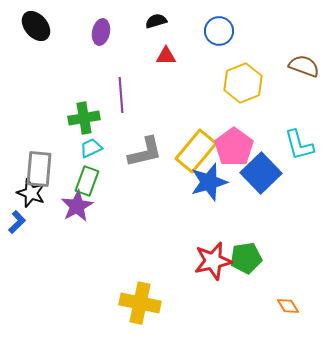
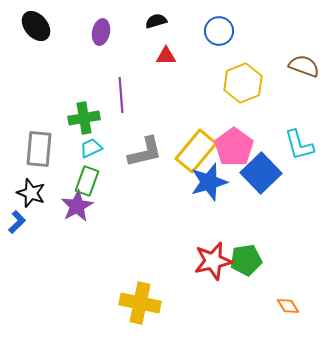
gray rectangle: moved 20 px up
green pentagon: moved 2 px down
